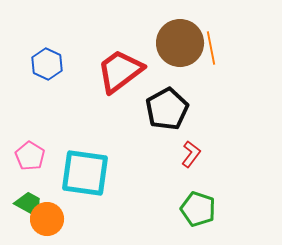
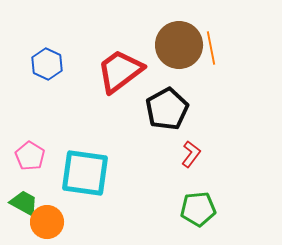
brown circle: moved 1 px left, 2 px down
green trapezoid: moved 5 px left, 1 px up
green pentagon: rotated 24 degrees counterclockwise
orange circle: moved 3 px down
